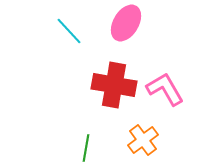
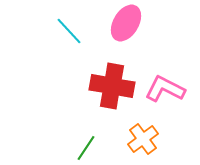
red cross: moved 2 px left, 1 px down
pink L-shape: rotated 33 degrees counterclockwise
orange cross: moved 1 px up
green line: rotated 24 degrees clockwise
